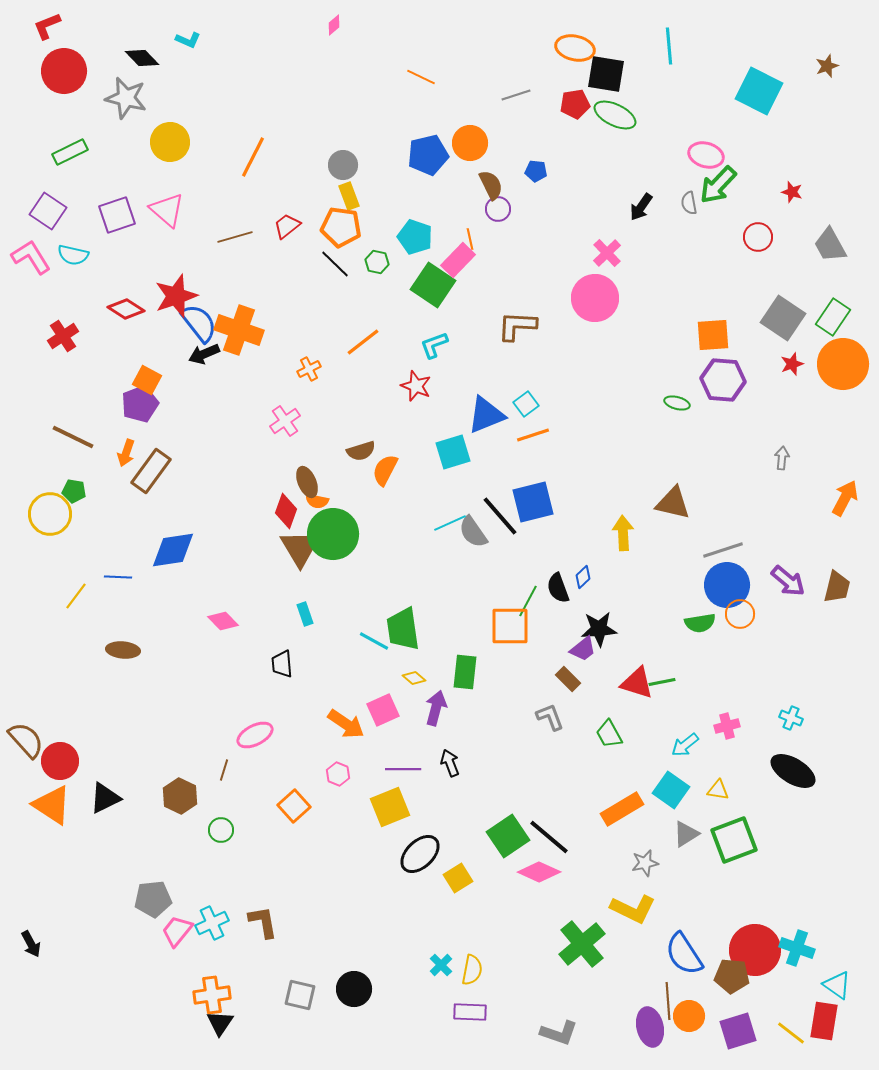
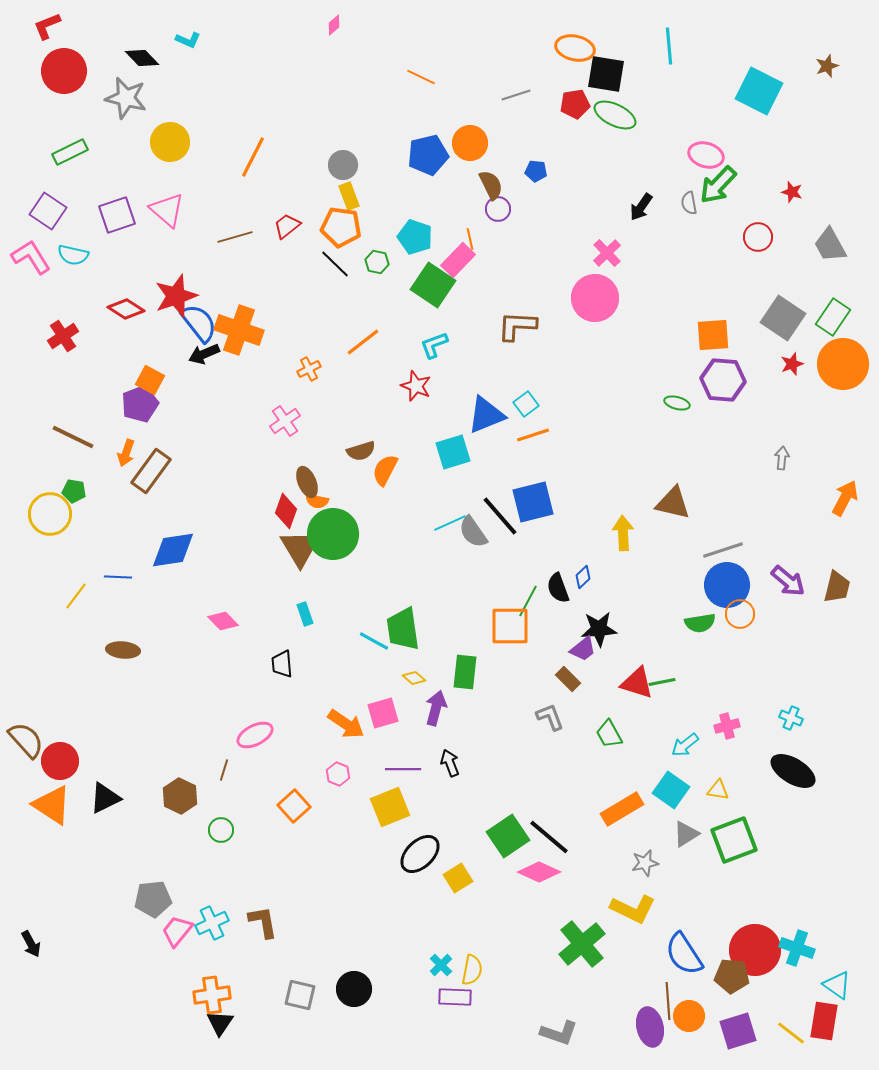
orange square at (147, 380): moved 3 px right
pink square at (383, 710): moved 3 px down; rotated 8 degrees clockwise
purple rectangle at (470, 1012): moved 15 px left, 15 px up
